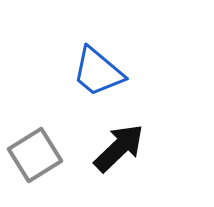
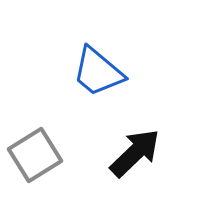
black arrow: moved 16 px right, 5 px down
